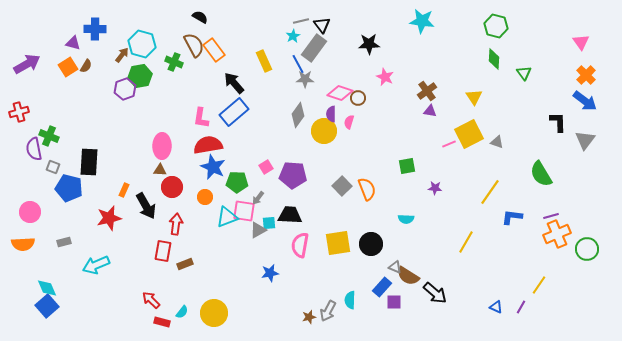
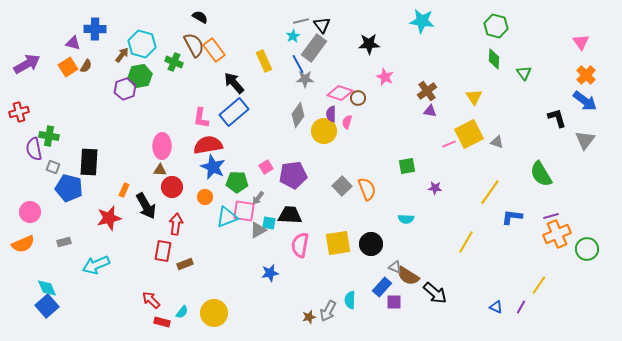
pink semicircle at (349, 122): moved 2 px left
black L-shape at (558, 122): moved 1 px left, 4 px up; rotated 15 degrees counterclockwise
green cross at (49, 136): rotated 12 degrees counterclockwise
purple pentagon at (293, 175): rotated 12 degrees counterclockwise
cyan square at (269, 223): rotated 16 degrees clockwise
orange semicircle at (23, 244): rotated 20 degrees counterclockwise
